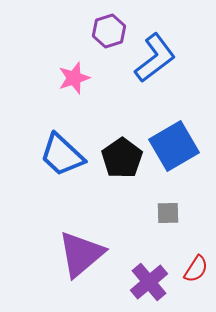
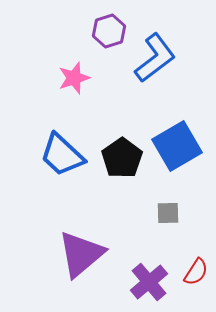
blue square: moved 3 px right
red semicircle: moved 3 px down
